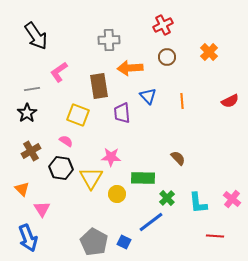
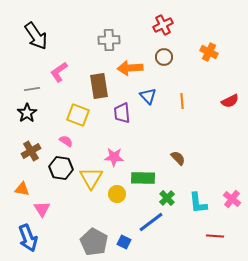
orange cross: rotated 18 degrees counterclockwise
brown circle: moved 3 px left
pink star: moved 3 px right
orange triangle: rotated 35 degrees counterclockwise
